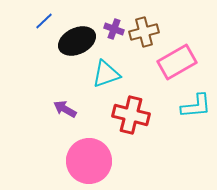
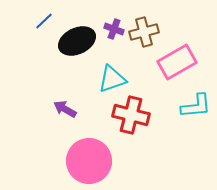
cyan triangle: moved 6 px right, 5 px down
